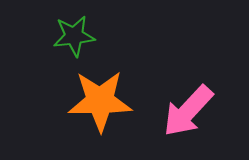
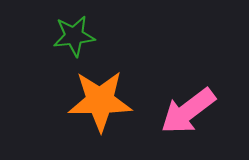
pink arrow: rotated 10 degrees clockwise
